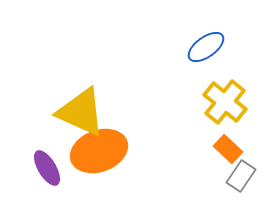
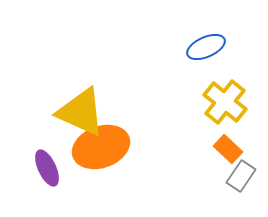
blue ellipse: rotated 12 degrees clockwise
orange ellipse: moved 2 px right, 4 px up
purple ellipse: rotated 6 degrees clockwise
